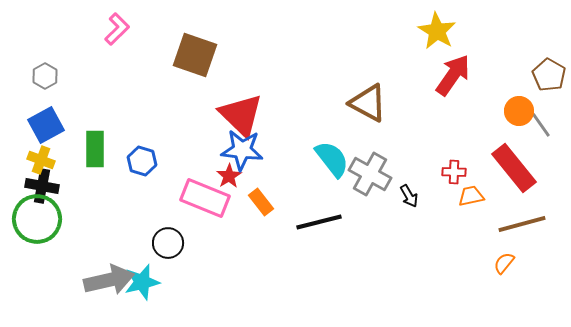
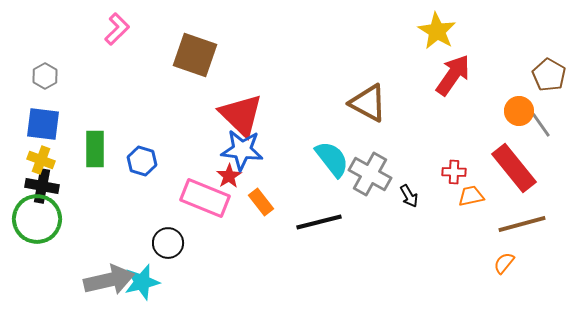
blue square: moved 3 px left, 1 px up; rotated 36 degrees clockwise
